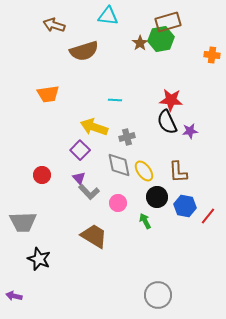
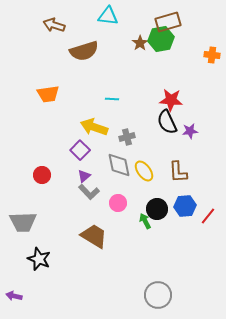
cyan line: moved 3 px left, 1 px up
purple triangle: moved 5 px right, 2 px up; rotated 32 degrees clockwise
black circle: moved 12 px down
blue hexagon: rotated 15 degrees counterclockwise
